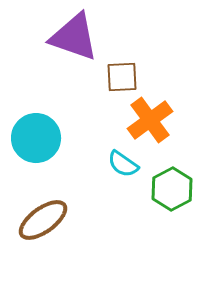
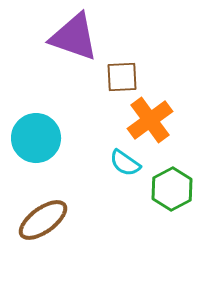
cyan semicircle: moved 2 px right, 1 px up
